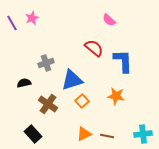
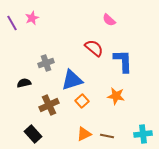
brown cross: moved 1 px right, 1 px down; rotated 30 degrees clockwise
